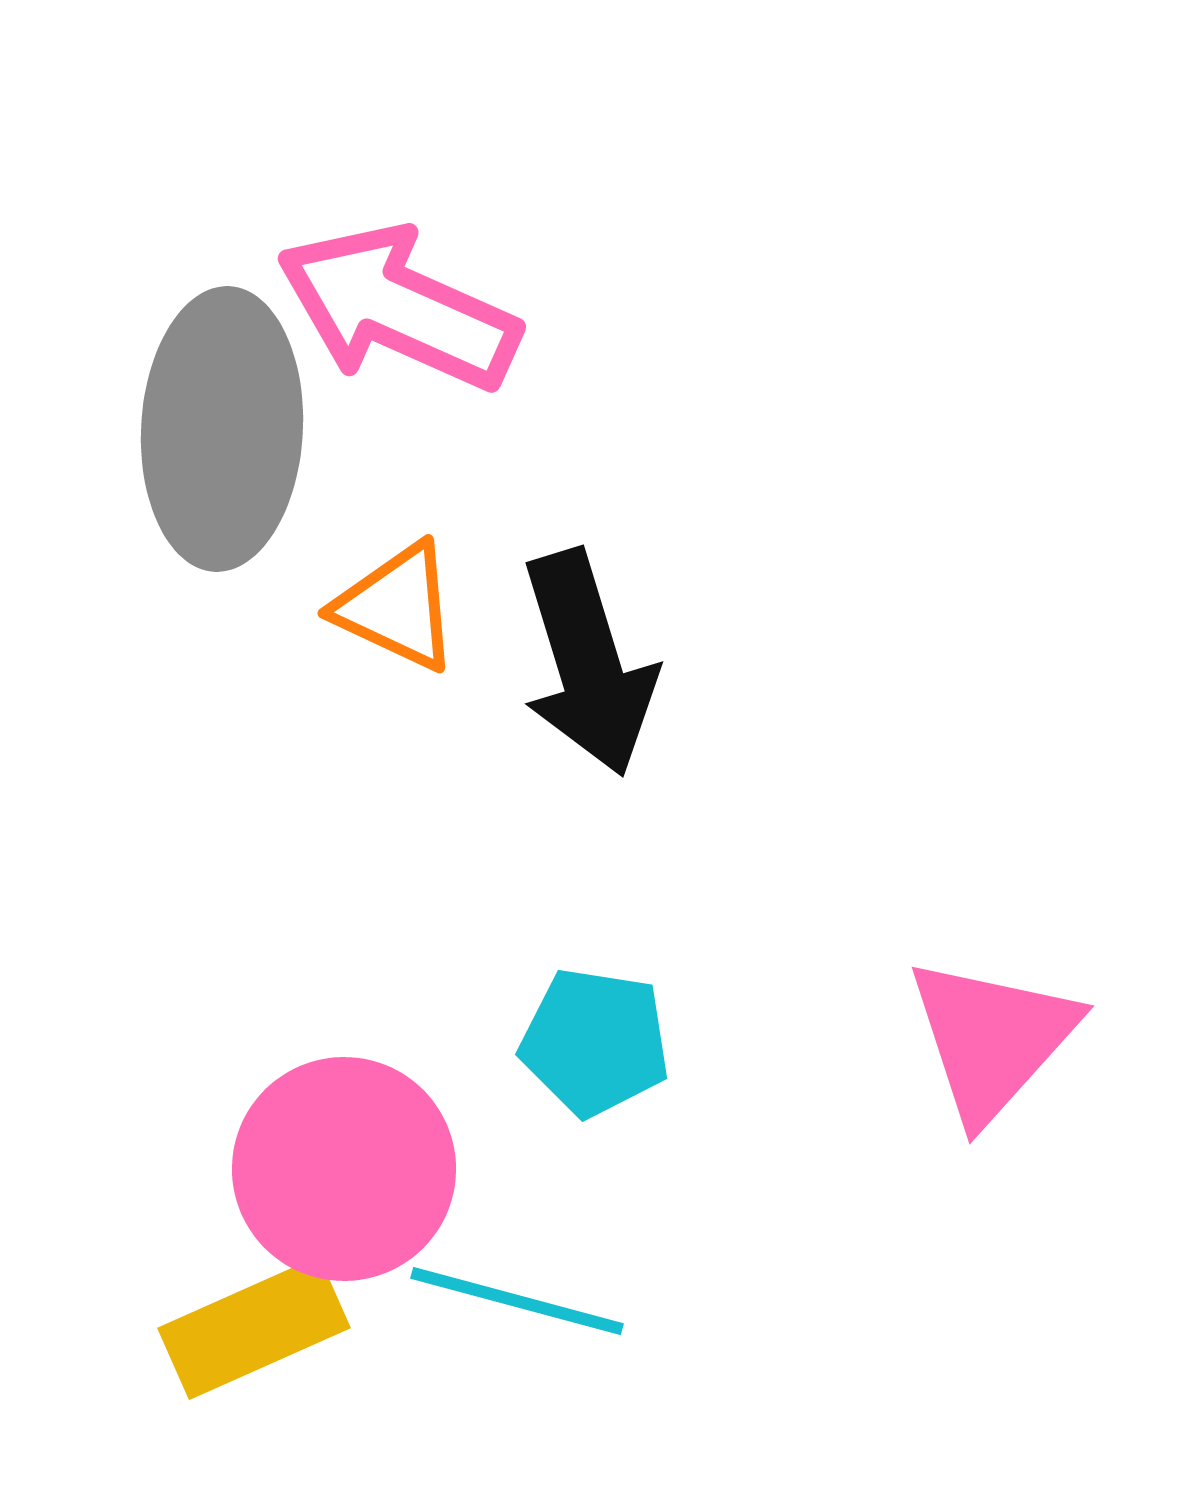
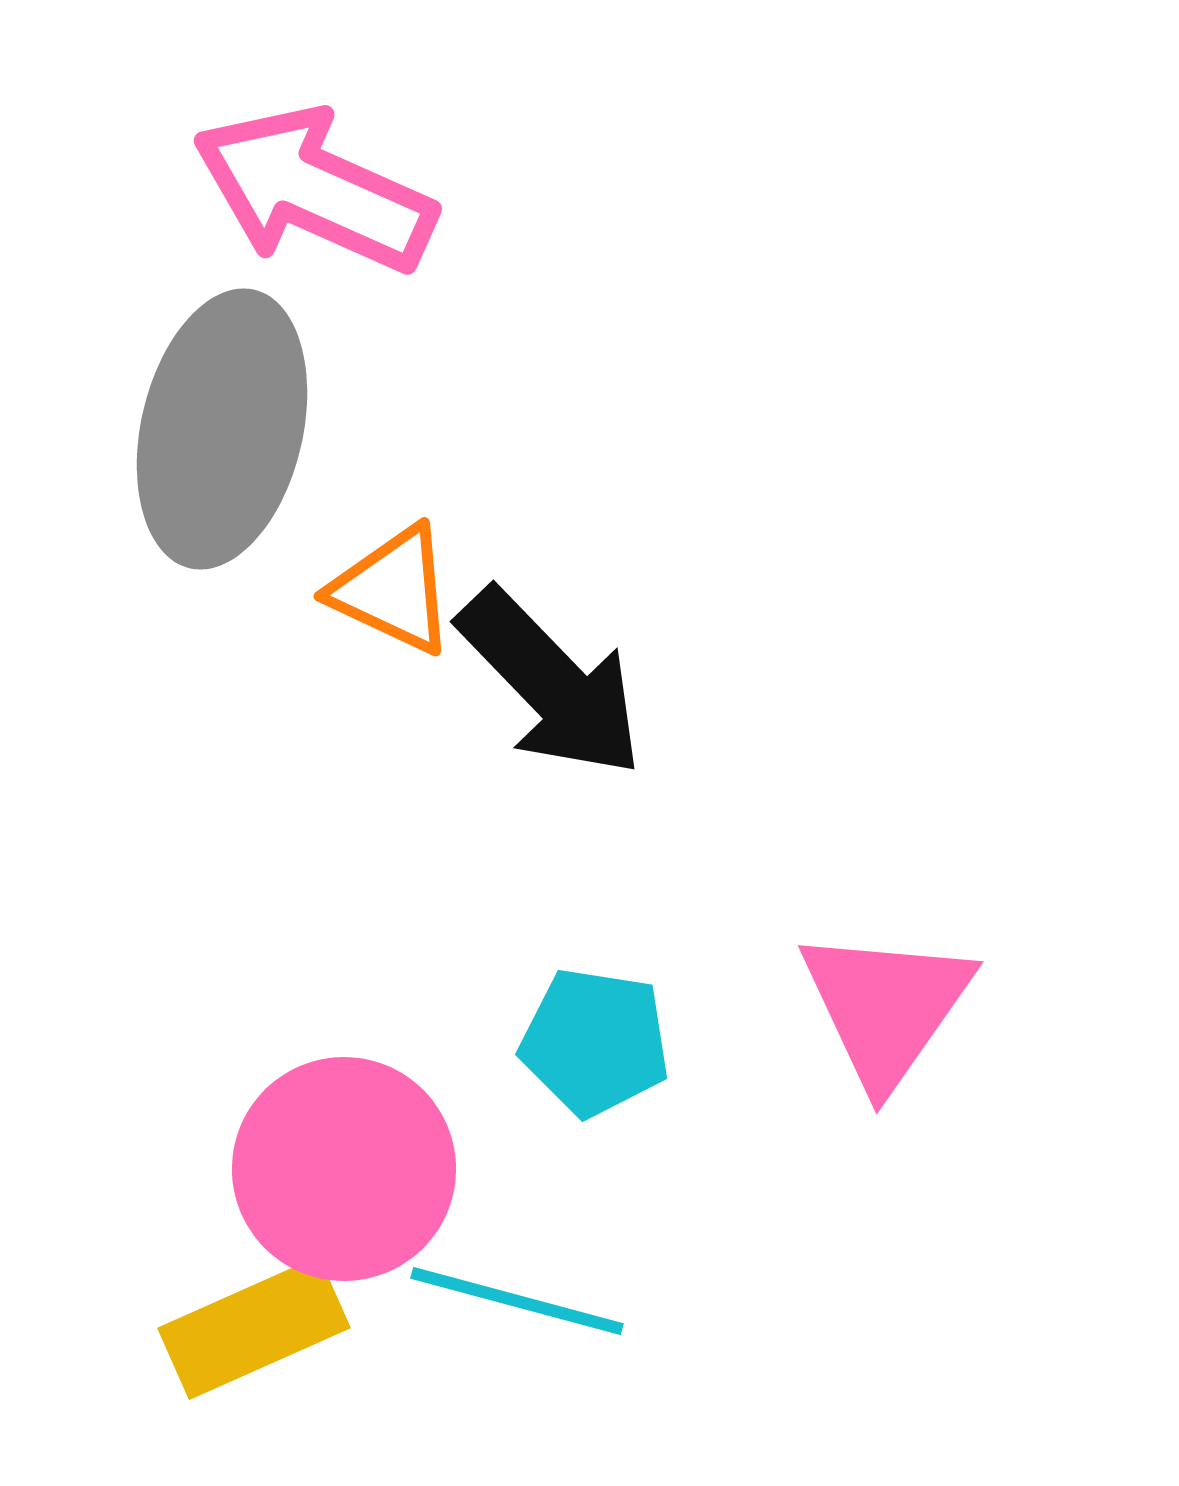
pink arrow: moved 84 px left, 118 px up
gray ellipse: rotated 10 degrees clockwise
orange triangle: moved 4 px left, 17 px up
black arrow: moved 37 px left, 20 px down; rotated 27 degrees counterclockwise
pink triangle: moved 106 px left, 32 px up; rotated 7 degrees counterclockwise
